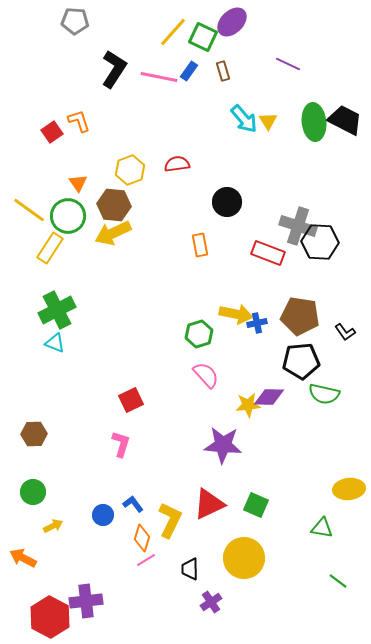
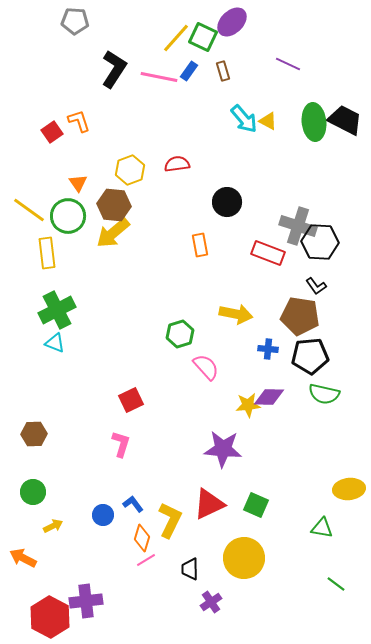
yellow line at (173, 32): moved 3 px right, 6 px down
yellow triangle at (268, 121): rotated 30 degrees counterclockwise
yellow arrow at (113, 233): rotated 15 degrees counterclockwise
yellow rectangle at (50, 248): moved 3 px left, 5 px down; rotated 40 degrees counterclockwise
blue cross at (257, 323): moved 11 px right, 26 px down; rotated 18 degrees clockwise
black L-shape at (345, 332): moved 29 px left, 46 px up
green hexagon at (199, 334): moved 19 px left
black pentagon at (301, 361): moved 9 px right, 5 px up
pink semicircle at (206, 375): moved 8 px up
purple star at (223, 445): moved 4 px down
green line at (338, 581): moved 2 px left, 3 px down
